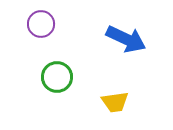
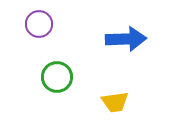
purple circle: moved 2 px left
blue arrow: rotated 27 degrees counterclockwise
